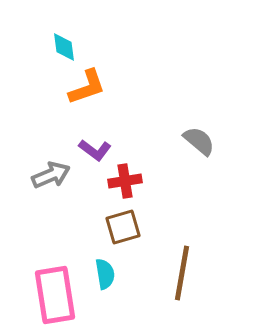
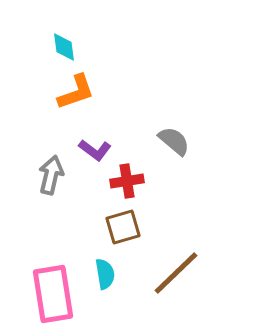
orange L-shape: moved 11 px left, 5 px down
gray semicircle: moved 25 px left
gray arrow: rotated 54 degrees counterclockwise
red cross: moved 2 px right
brown line: moved 6 px left; rotated 36 degrees clockwise
pink rectangle: moved 2 px left, 1 px up
